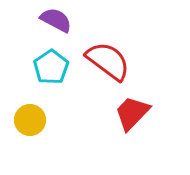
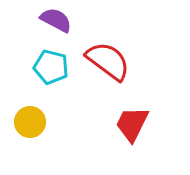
cyan pentagon: rotated 24 degrees counterclockwise
red trapezoid: moved 11 px down; rotated 18 degrees counterclockwise
yellow circle: moved 2 px down
